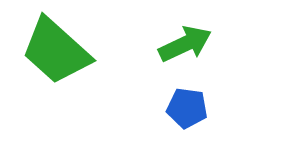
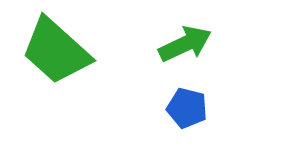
blue pentagon: rotated 6 degrees clockwise
